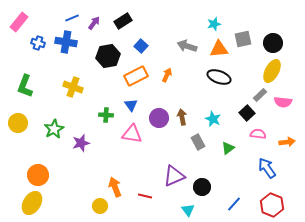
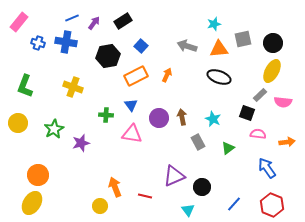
black square at (247, 113): rotated 28 degrees counterclockwise
